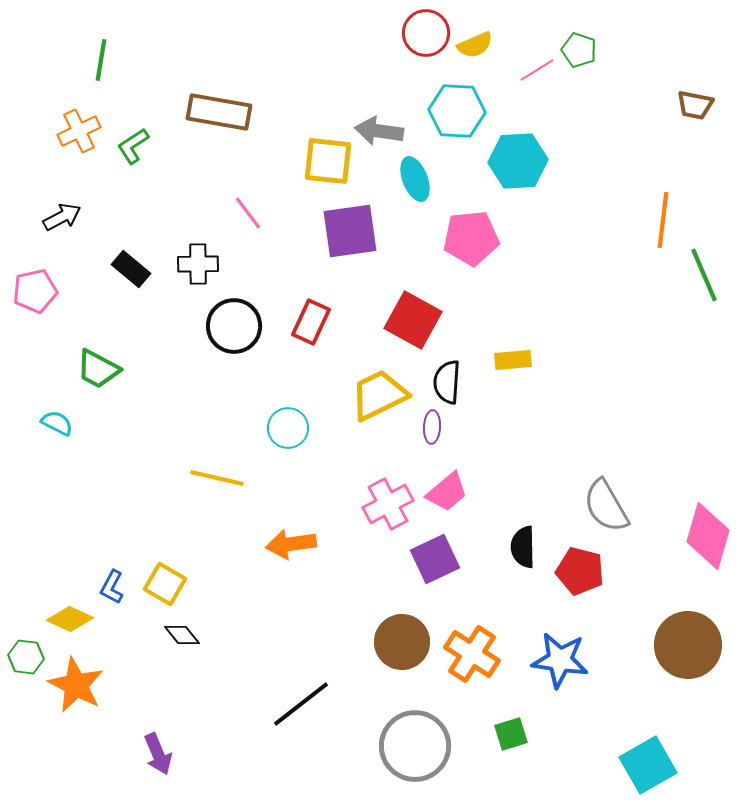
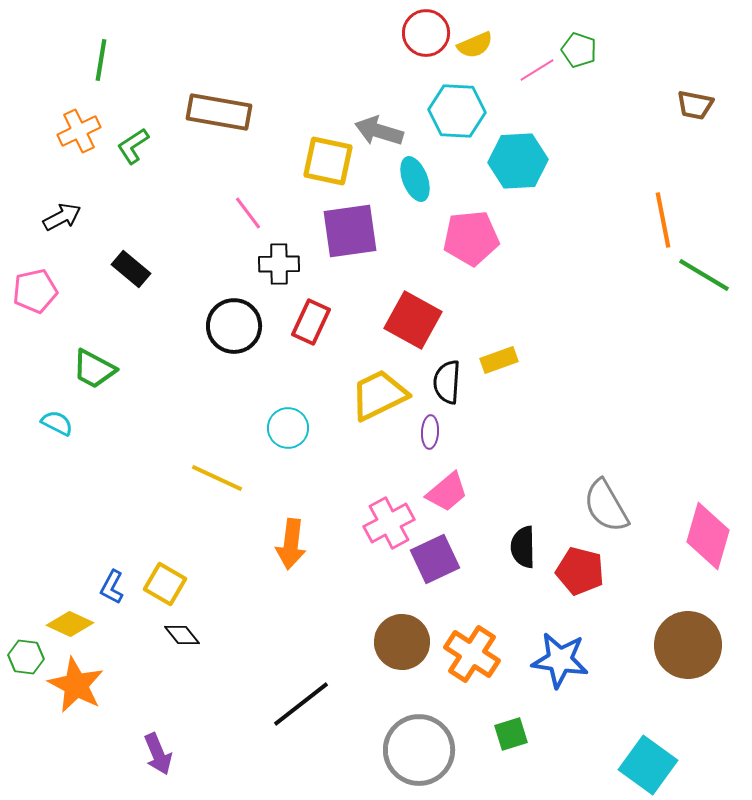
gray arrow at (379, 131): rotated 9 degrees clockwise
yellow square at (328, 161): rotated 6 degrees clockwise
orange line at (663, 220): rotated 18 degrees counterclockwise
black cross at (198, 264): moved 81 px right
green line at (704, 275): rotated 36 degrees counterclockwise
yellow rectangle at (513, 360): moved 14 px left; rotated 15 degrees counterclockwise
green trapezoid at (98, 369): moved 4 px left
purple ellipse at (432, 427): moved 2 px left, 5 px down
yellow line at (217, 478): rotated 12 degrees clockwise
pink cross at (388, 504): moved 1 px right, 19 px down
orange arrow at (291, 544): rotated 75 degrees counterclockwise
yellow diamond at (70, 619): moved 5 px down
gray circle at (415, 746): moved 4 px right, 4 px down
cyan square at (648, 765): rotated 24 degrees counterclockwise
